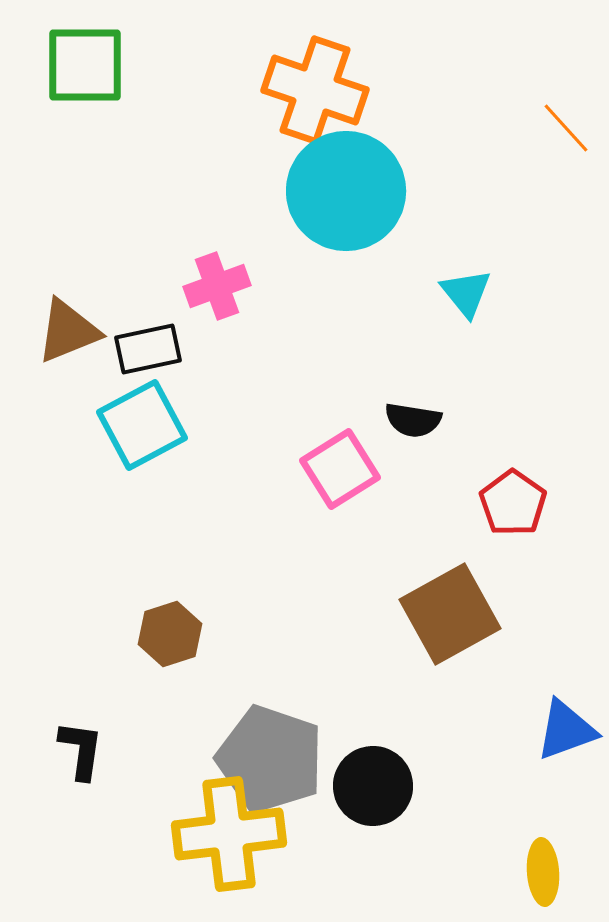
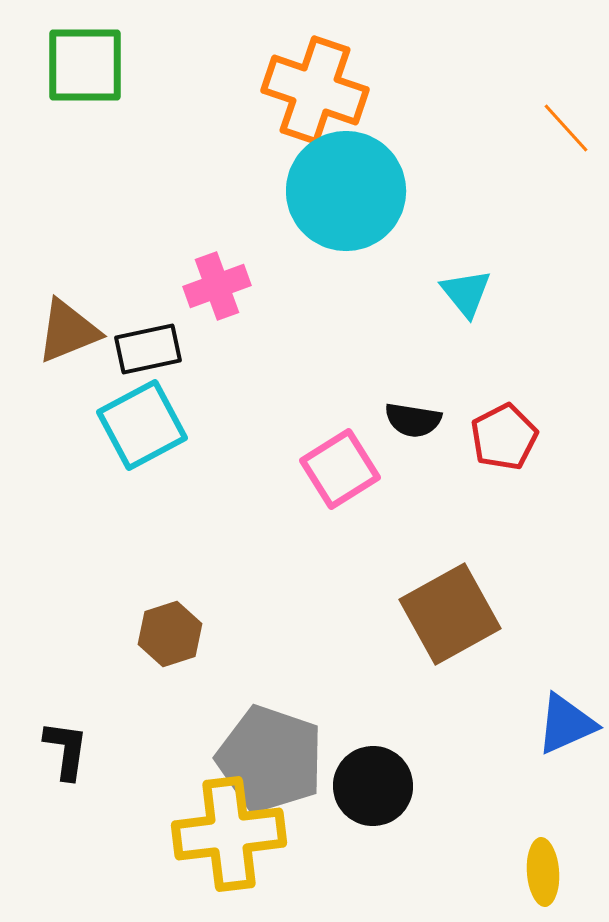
red pentagon: moved 9 px left, 66 px up; rotated 10 degrees clockwise
blue triangle: moved 6 px up; rotated 4 degrees counterclockwise
black L-shape: moved 15 px left
